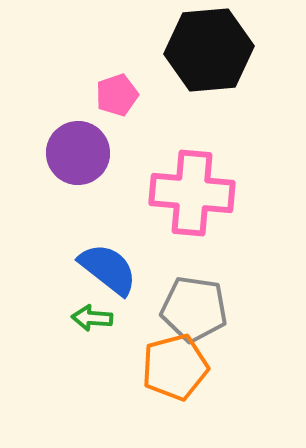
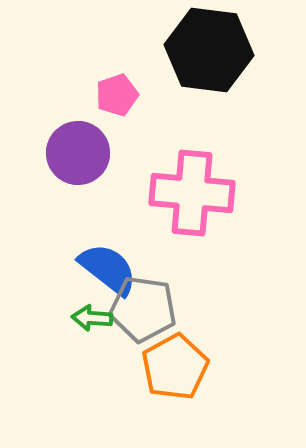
black hexagon: rotated 12 degrees clockwise
gray pentagon: moved 51 px left
orange pentagon: rotated 14 degrees counterclockwise
